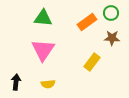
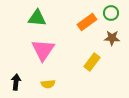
green triangle: moved 6 px left
